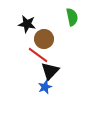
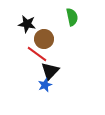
red line: moved 1 px left, 1 px up
blue star: moved 2 px up
